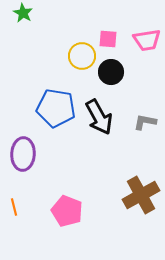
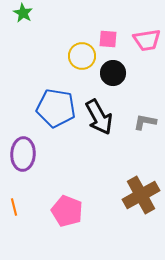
black circle: moved 2 px right, 1 px down
